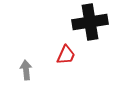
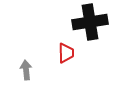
red trapezoid: moved 2 px up; rotated 25 degrees counterclockwise
